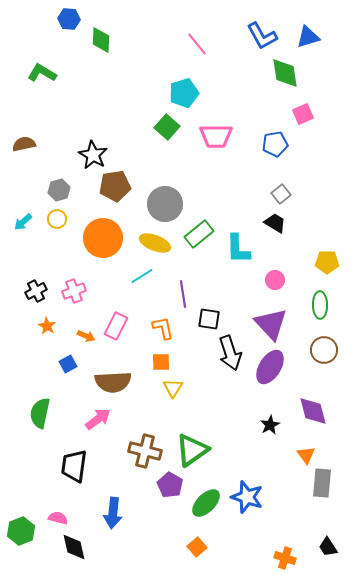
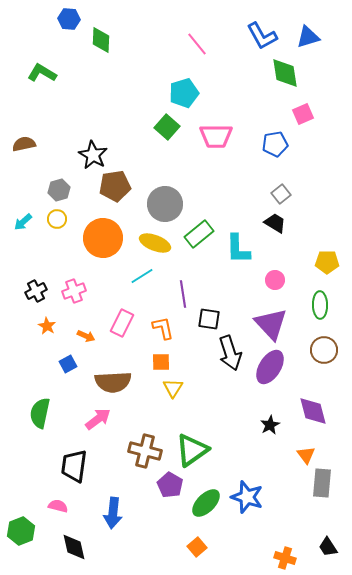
pink rectangle at (116, 326): moved 6 px right, 3 px up
pink semicircle at (58, 518): moved 12 px up
